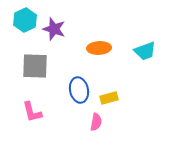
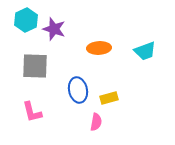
cyan hexagon: moved 1 px right
blue ellipse: moved 1 px left
